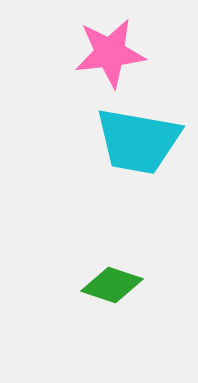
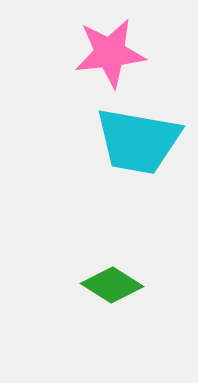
green diamond: rotated 14 degrees clockwise
